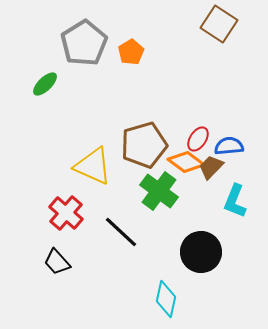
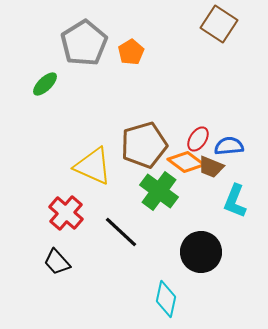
brown trapezoid: rotated 112 degrees counterclockwise
